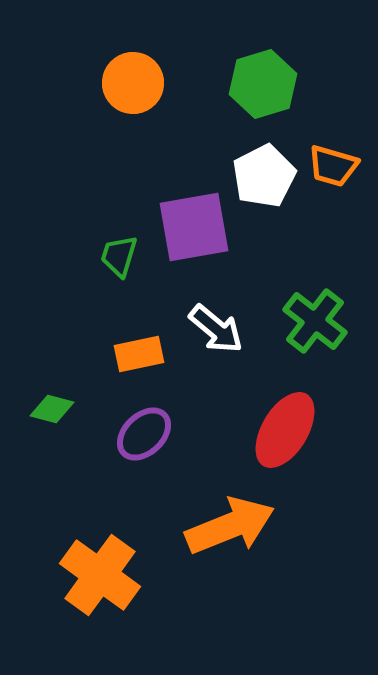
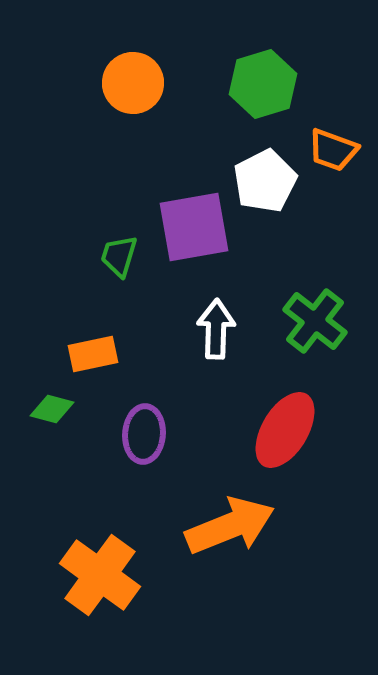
orange trapezoid: moved 16 px up; rotated 4 degrees clockwise
white pentagon: moved 1 px right, 5 px down
white arrow: rotated 128 degrees counterclockwise
orange rectangle: moved 46 px left
purple ellipse: rotated 42 degrees counterclockwise
